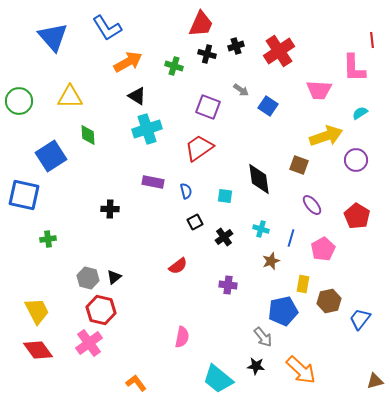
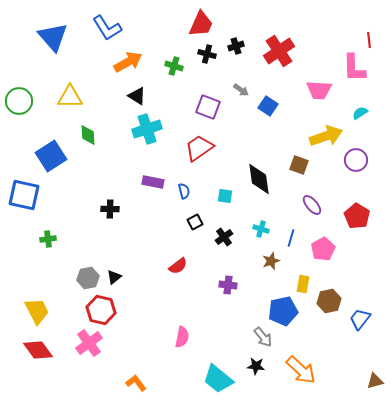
red line at (372, 40): moved 3 px left
blue semicircle at (186, 191): moved 2 px left
gray hexagon at (88, 278): rotated 25 degrees counterclockwise
